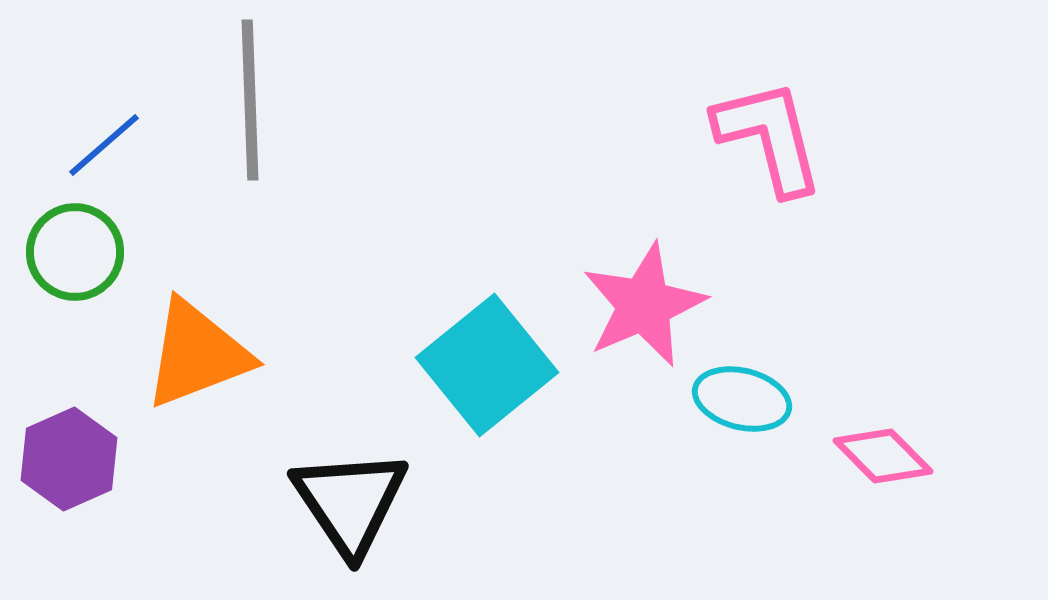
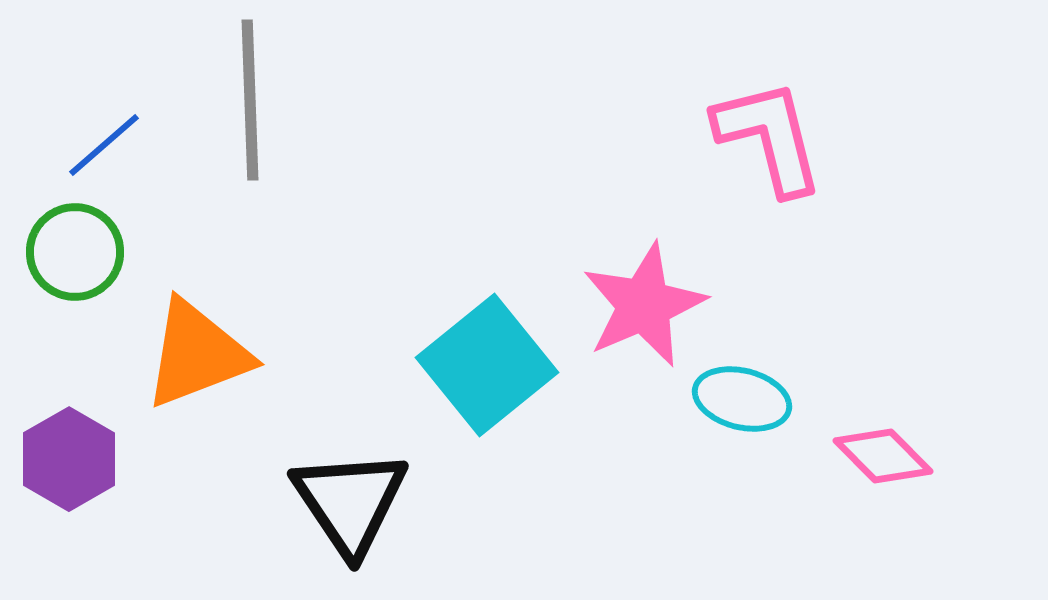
purple hexagon: rotated 6 degrees counterclockwise
